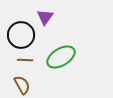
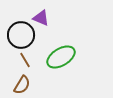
purple triangle: moved 4 px left, 1 px down; rotated 42 degrees counterclockwise
brown line: rotated 56 degrees clockwise
brown semicircle: rotated 60 degrees clockwise
